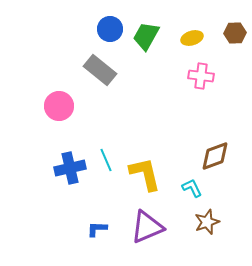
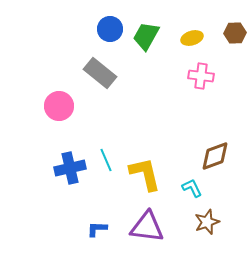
gray rectangle: moved 3 px down
purple triangle: rotated 30 degrees clockwise
